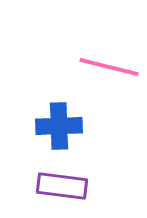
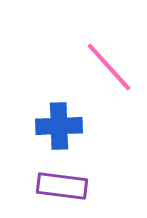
pink line: rotated 34 degrees clockwise
